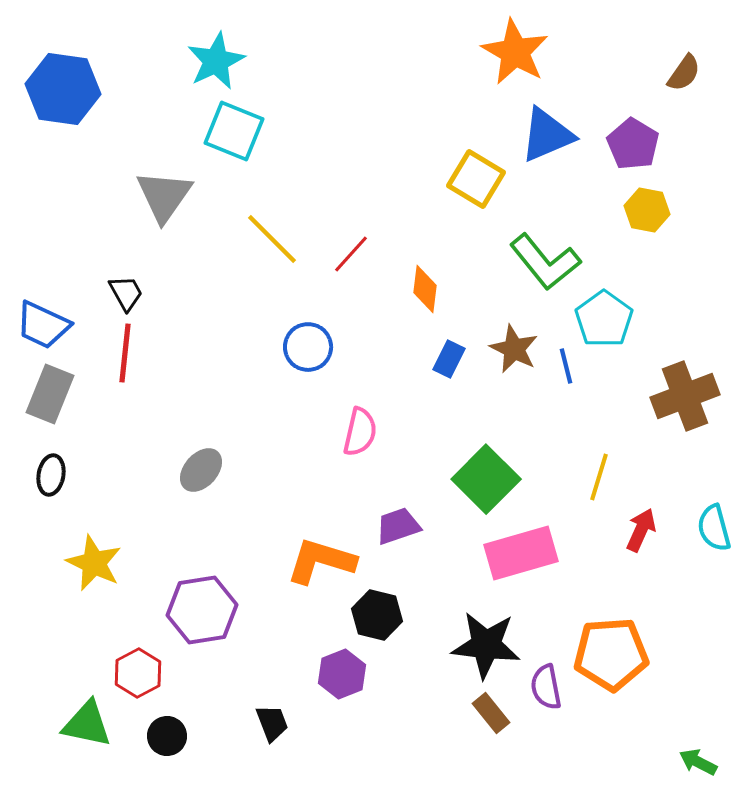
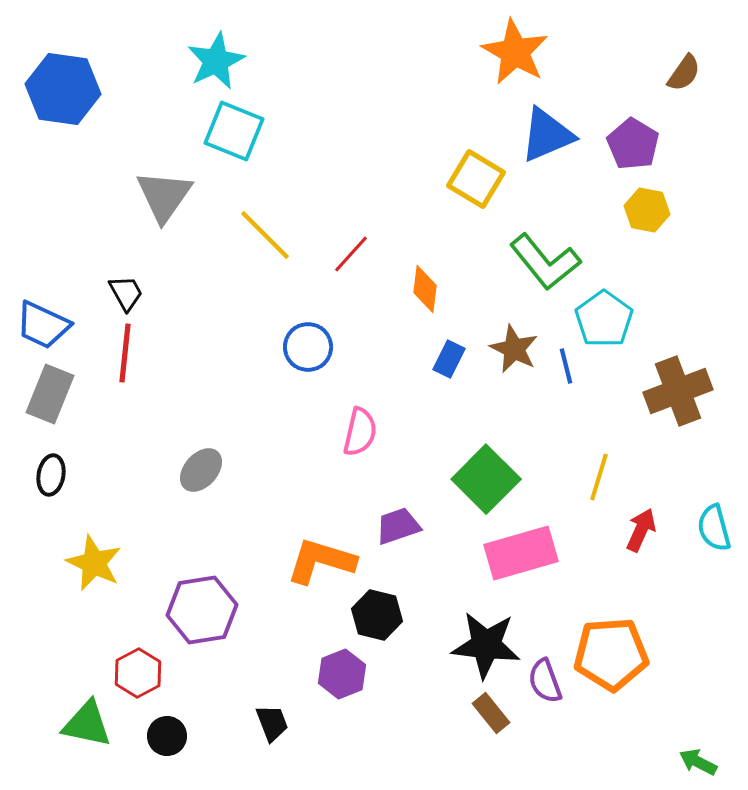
yellow line at (272, 239): moved 7 px left, 4 px up
brown cross at (685, 396): moved 7 px left, 5 px up
purple semicircle at (546, 687): moved 1 px left, 6 px up; rotated 9 degrees counterclockwise
